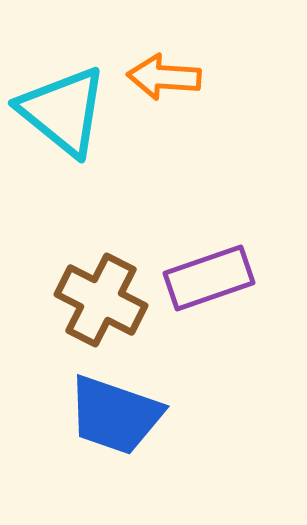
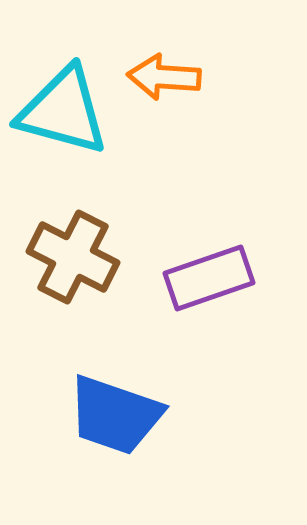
cyan triangle: rotated 24 degrees counterclockwise
brown cross: moved 28 px left, 43 px up
